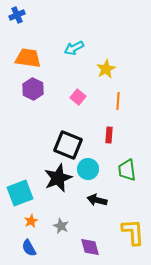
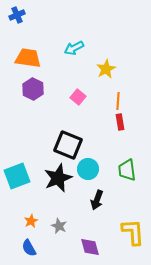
red rectangle: moved 11 px right, 13 px up; rotated 14 degrees counterclockwise
cyan square: moved 3 px left, 17 px up
black arrow: rotated 84 degrees counterclockwise
gray star: moved 2 px left
